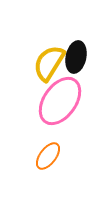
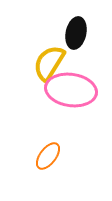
black ellipse: moved 24 px up
pink ellipse: moved 11 px right, 11 px up; rotated 63 degrees clockwise
